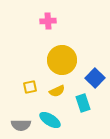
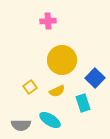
yellow square: rotated 24 degrees counterclockwise
